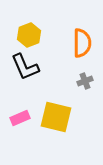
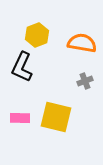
yellow hexagon: moved 8 px right
orange semicircle: rotated 80 degrees counterclockwise
black L-shape: moved 3 px left; rotated 48 degrees clockwise
pink rectangle: rotated 24 degrees clockwise
